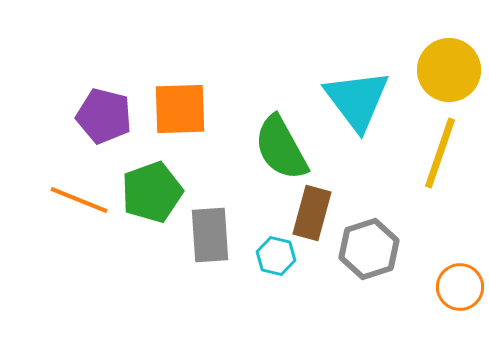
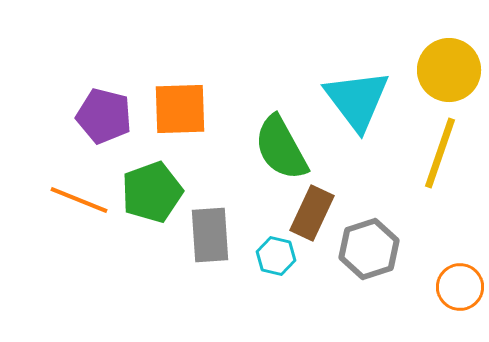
brown rectangle: rotated 10 degrees clockwise
